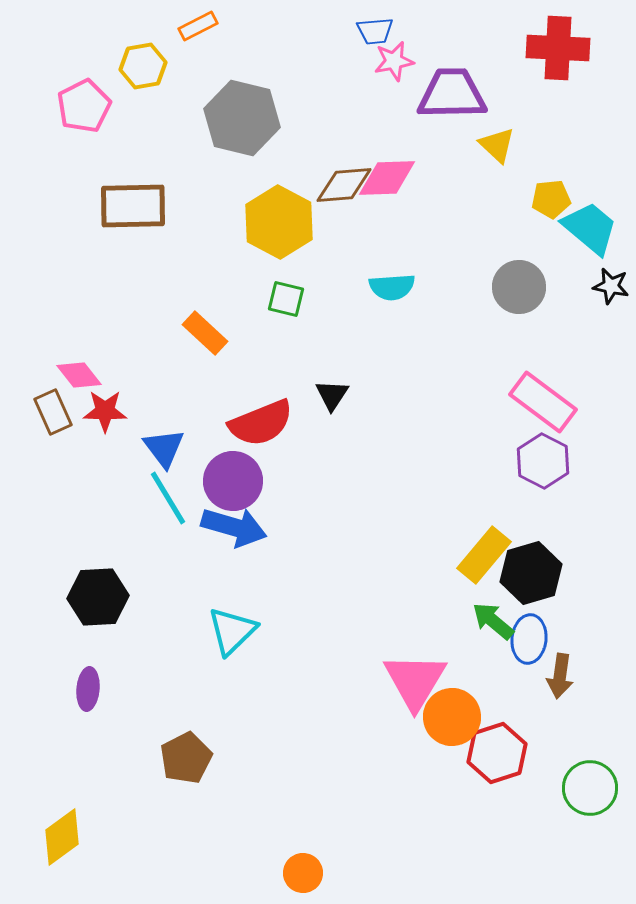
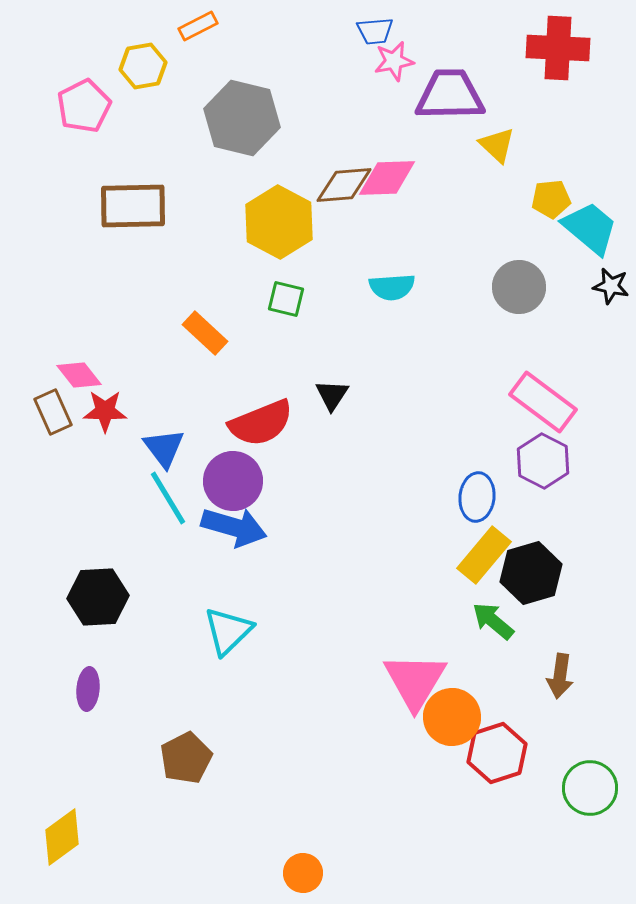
purple trapezoid at (452, 94): moved 2 px left, 1 px down
cyan triangle at (232, 631): moved 4 px left
blue ellipse at (529, 639): moved 52 px left, 142 px up
